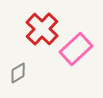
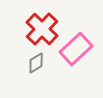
gray diamond: moved 18 px right, 10 px up
